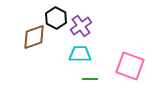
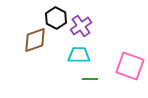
brown diamond: moved 1 px right, 3 px down
cyan trapezoid: moved 1 px left, 1 px down
